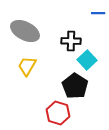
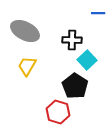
black cross: moved 1 px right, 1 px up
red hexagon: moved 1 px up
